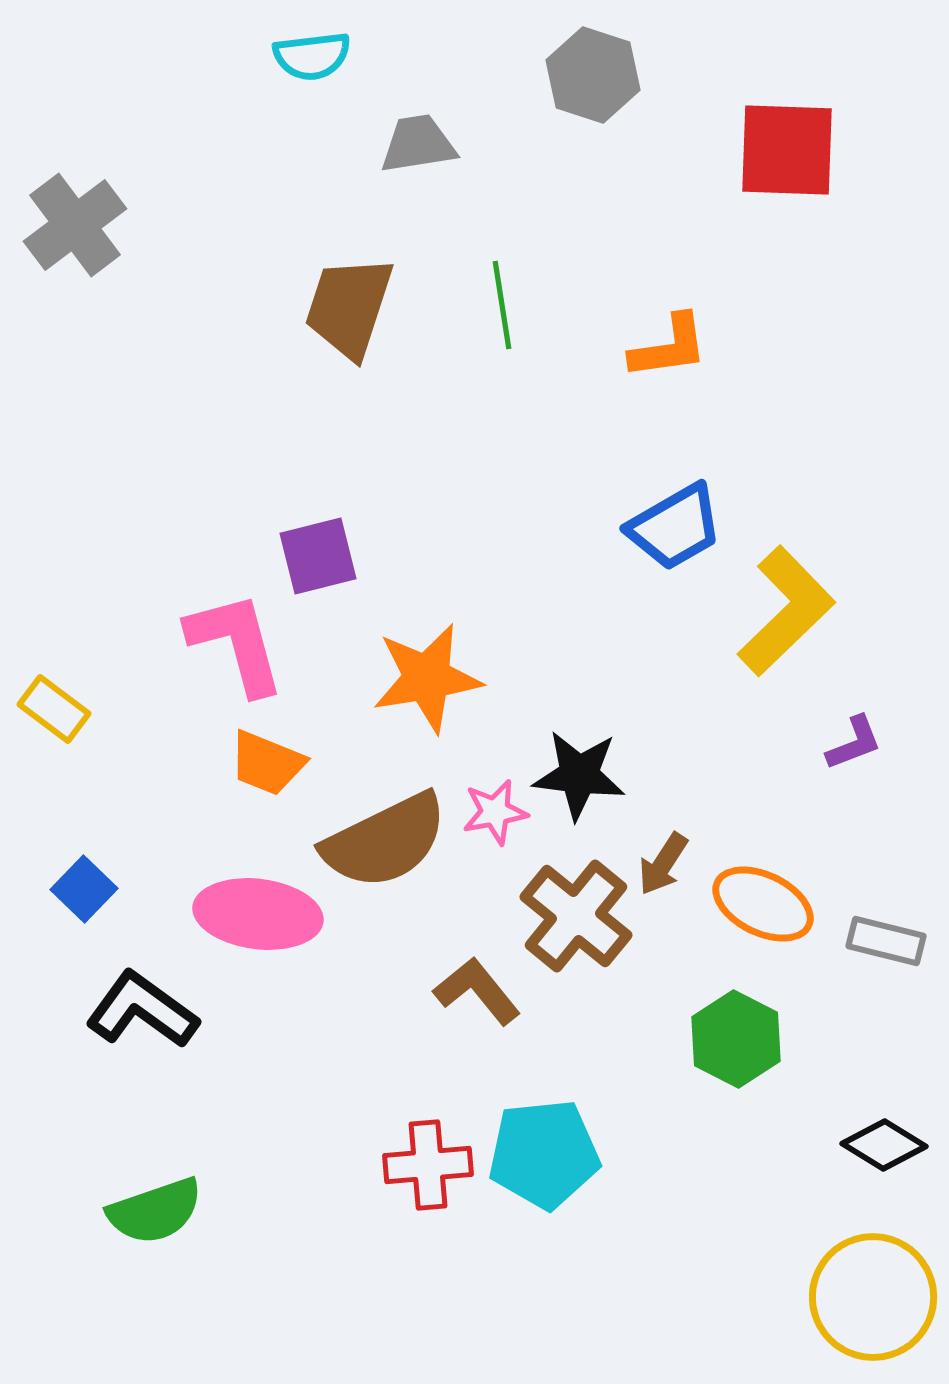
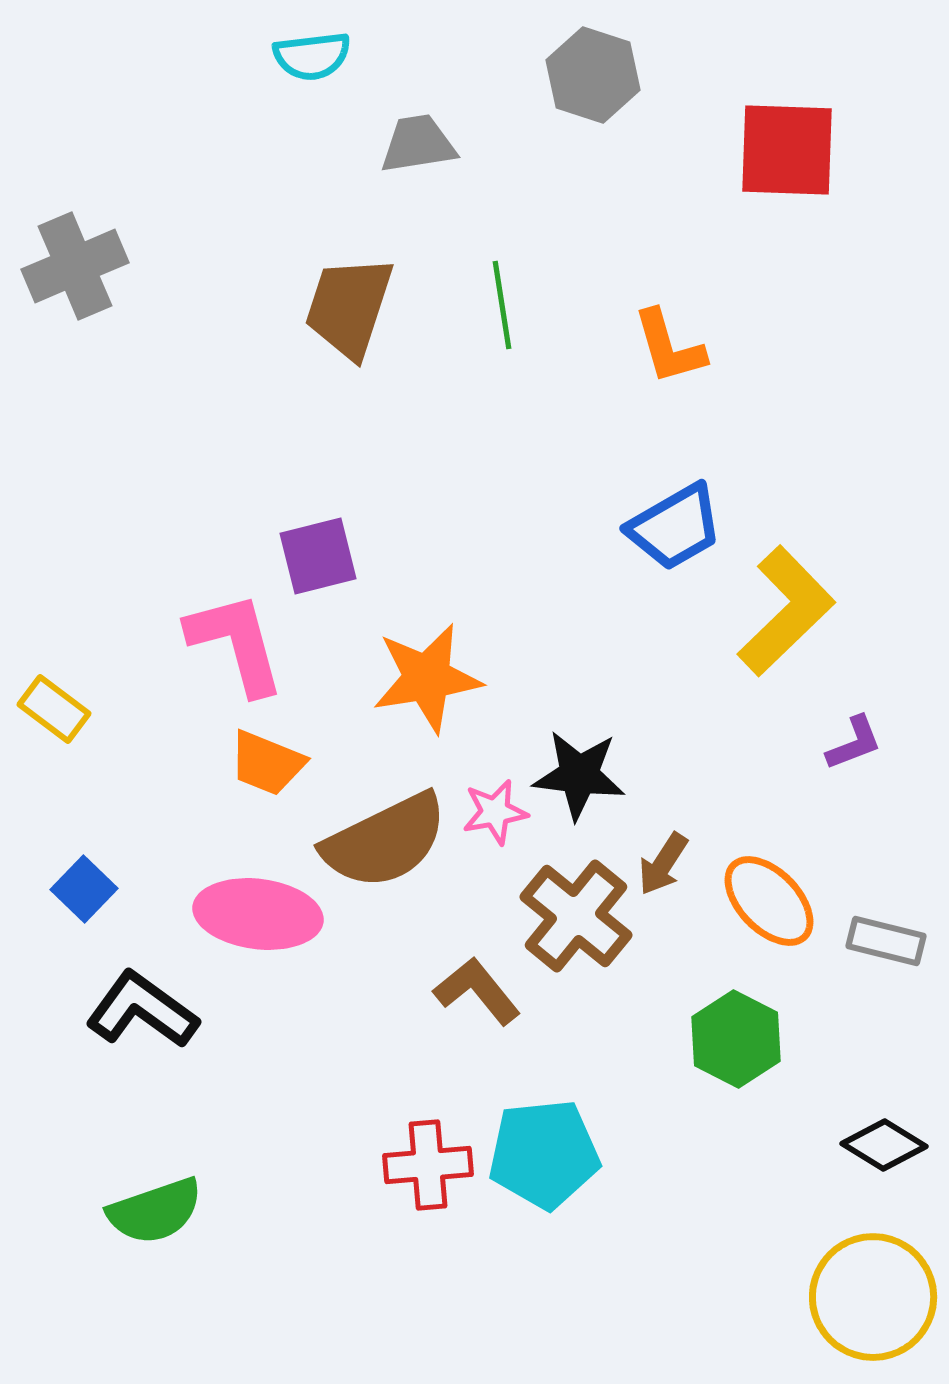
gray cross: moved 41 px down; rotated 14 degrees clockwise
orange L-shape: rotated 82 degrees clockwise
orange ellipse: moved 6 px right, 3 px up; rotated 20 degrees clockwise
